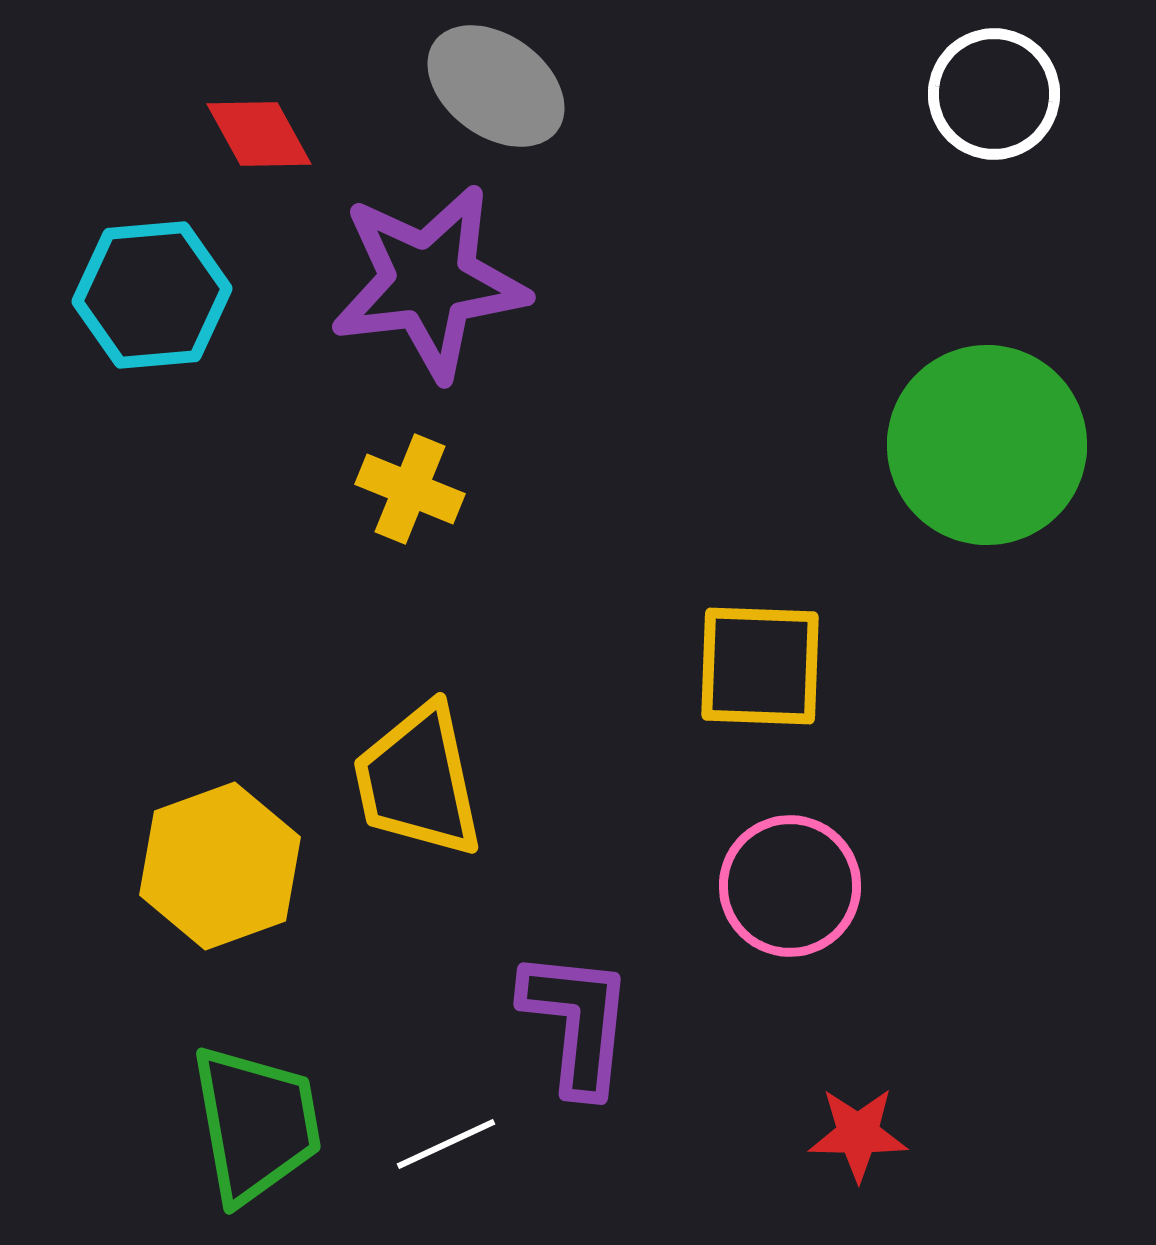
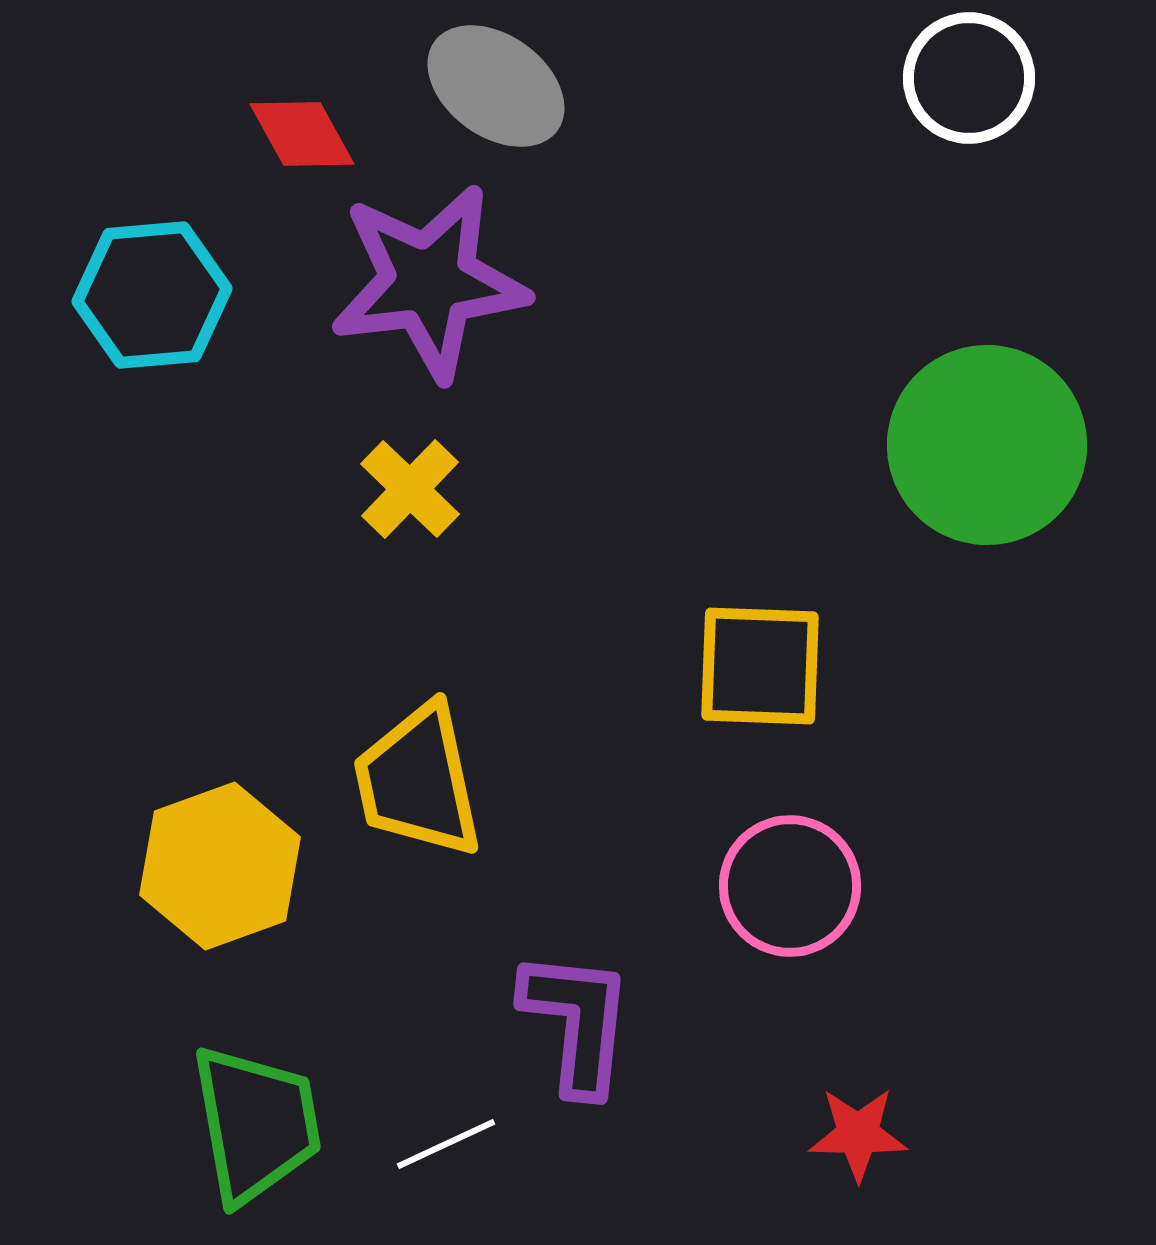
white circle: moved 25 px left, 16 px up
red diamond: moved 43 px right
yellow cross: rotated 22 degrees clockwise
